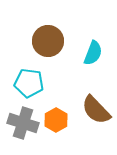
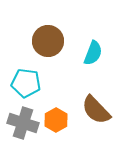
cyan pentagon: moved 3 px left
